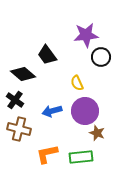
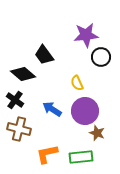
black trapezoid: moved 3 px left
blue arrow: moved 2 px up; rotated 48 degrees clockwise
